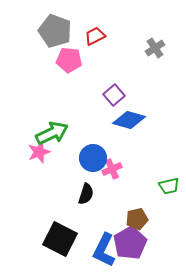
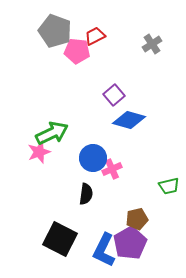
gray cross: moved 3 px left, 4 px up
pink pentagon: moved 8 px right, 9 px up
black semicircle: rotated 10 degrees counterclockwise
